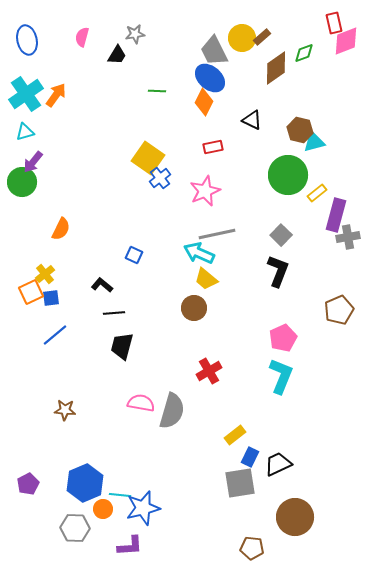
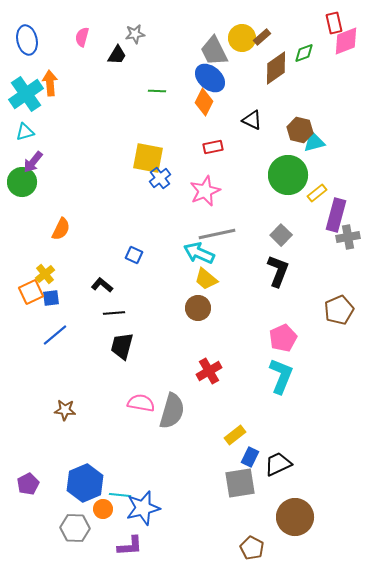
orange arrow at (56, 95): moved 6 px left, 12 px up; rotated 40 degrees counterclockwise
yellow square at (148, 158): rotated 24 degrees counterclockwise
brown circle at (194, 308): moved 4 px right
brown pentagon at (252, 548): rotated 20 degrees clockwise
